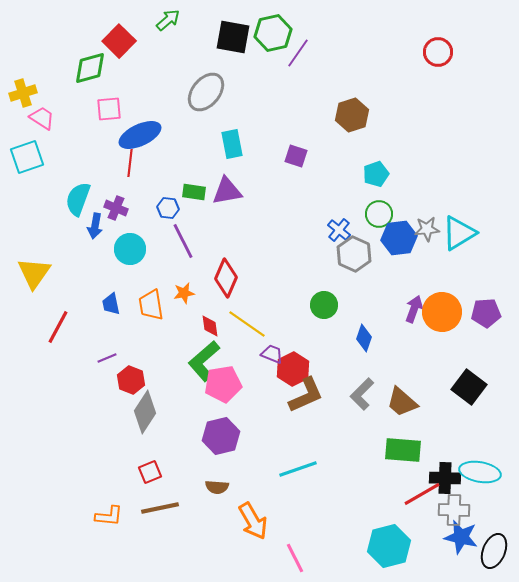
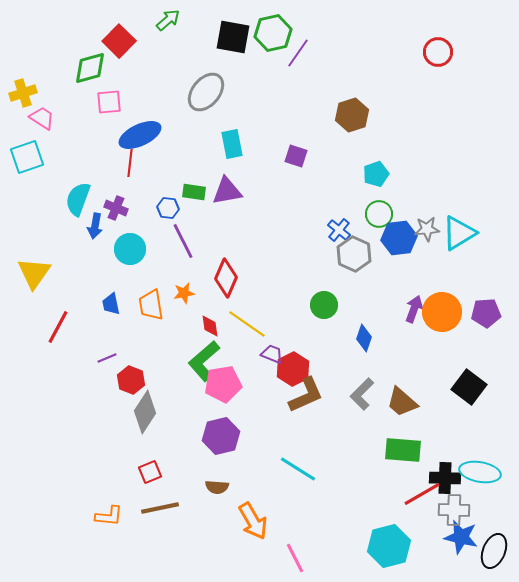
pink square at (109, 109): moved 7 px up
cyan line at (298, 469): rotated 51 degrees clockwise
